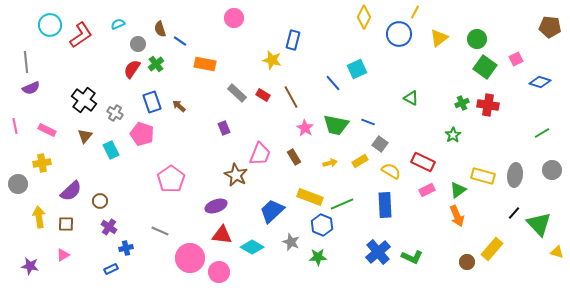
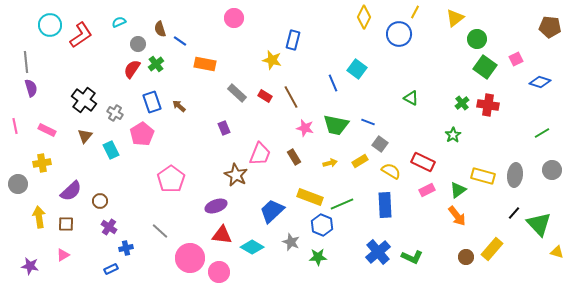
cyan semicircle at (118, 24): moved 1 px right, 2 px up
yellow triangle at (439, 38): moved 16 px right, 20 px up
cyan square at (357, 69): rotated 30 degrees counterclockwise
blue line at (333, 83): rotated 18 degrees clockwise
purple semicircle at (31, 88): rotated 84 degrees counterclockwise
red rectangle at (263, 95): moved 2 px right, 1 px down
green cross at (462, 103): rotated 16 degrees counterclockwise
pink star at (305, 128): rotated 18 degrees counterclockwise
pink pentagon at (142, 134): rotated 20 degrees clockwise
orange arrow at (457, 216): rotated 15 degrees counterclockwise
gray line at (160, 231): rotated 18 degrees clockwise
brown circle at (467, 262): moved 1 px left, 5 px up
